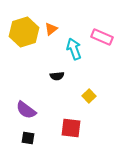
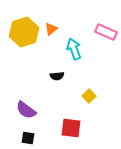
pink rectangle: moved 4 px right, 5 px up
